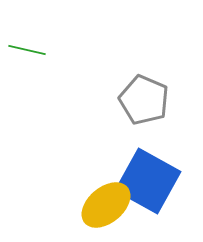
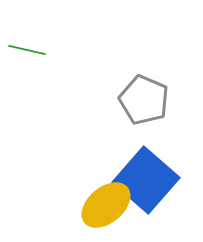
blue square: moved 2 px left, 1 px up; rotated 12 degrees clockwise
